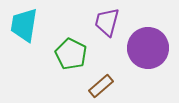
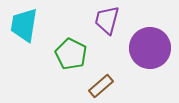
purple trapezoid: moved 2 px up
purple circle: moved 2 px right
